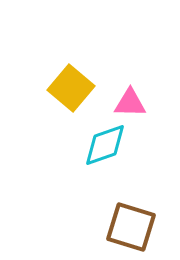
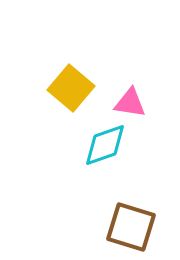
pink triangle: rotated 8 degrees clockwise
